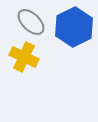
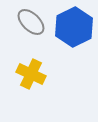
yellow cross: moved 7 px right, 17 px down
